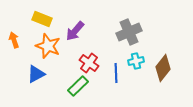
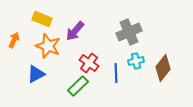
orange arrow: rotated 42 degrees clockwise
